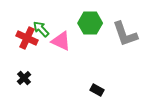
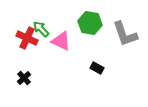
green hexagon: rotated 10 degrees clockwise
black rectangle: moved 22 px up
